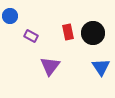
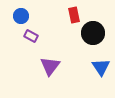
blue circle: moved 11 px right
red rectangle: moved 6 px right, 17 px up
